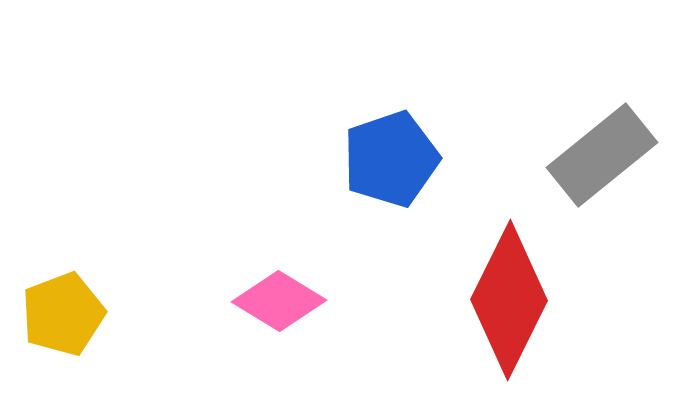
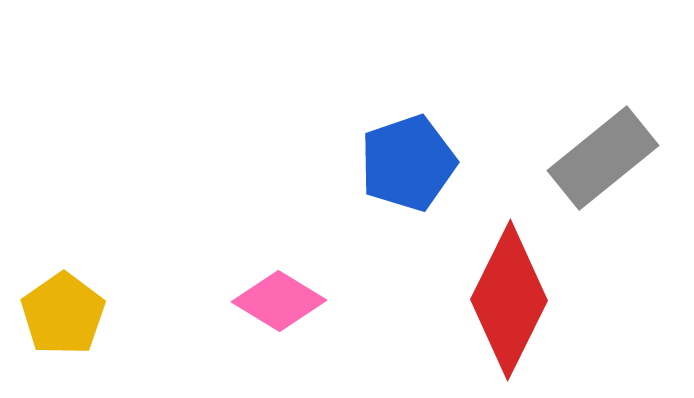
gray rectangle: moved 1 px right, 3 px down
blue pentagon: moved 17 px right, 4 px down
yellow pentagon: rotated 14 degrees counterclockwise
